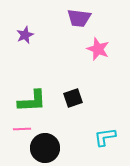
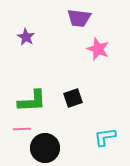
purple star: moved 1 px right, 2 px down; rotated 18 degrees counterclockwise
